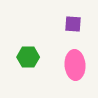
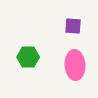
purple square: moved 2 px down
